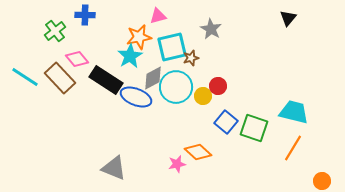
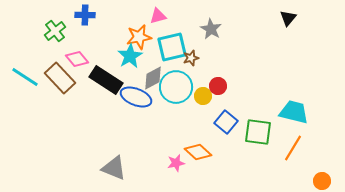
green square: moved 4 px right, 4 px down; rotated 12 degrees counterclockwise
pink star: moved 1 px left, 1 px up
